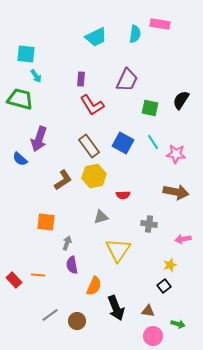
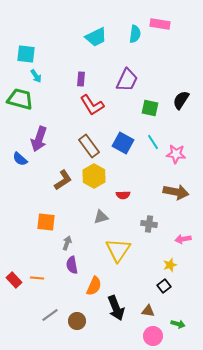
yellow hexagon: rotated 20 degrees counterclockwise
orange line: moved 1 px left, 3 px down
